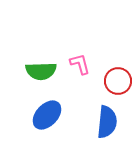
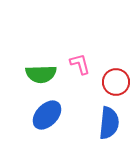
green semicircle: moved 3 px down
red circle: moved 2 px left, 1 px down
blue semicircle: moved 2 px right, 1 px down
